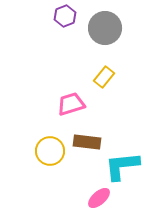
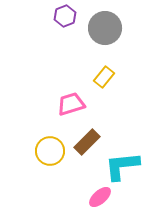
brown rectangle: rotated 52 degrees counterclockwise
pink ellipse: moved 1 px right, 1 px up
